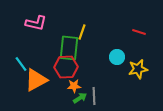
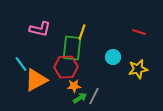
pink L-shape: moved 4 px right, 6 px down
green rectangle: moved 3 px right
cyan circle: moved 4 px left
gray line: rotated 30 degrees clockwise
